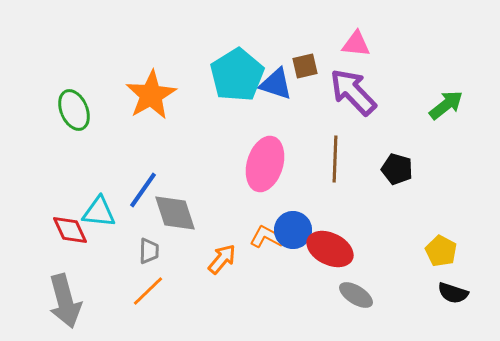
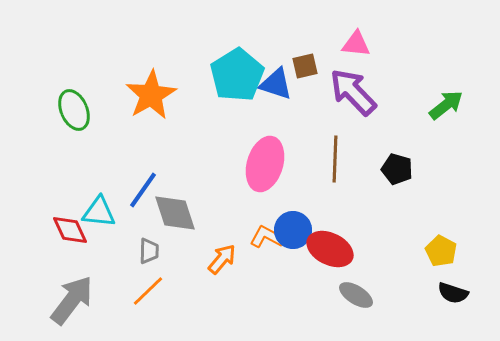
gray arrow: moved 7 px right, 1 px up; rotated 128 degrees counterclockwise
